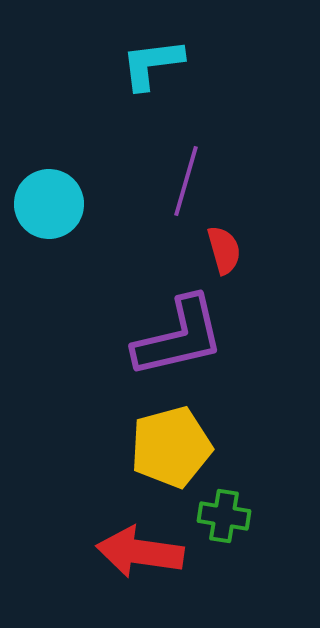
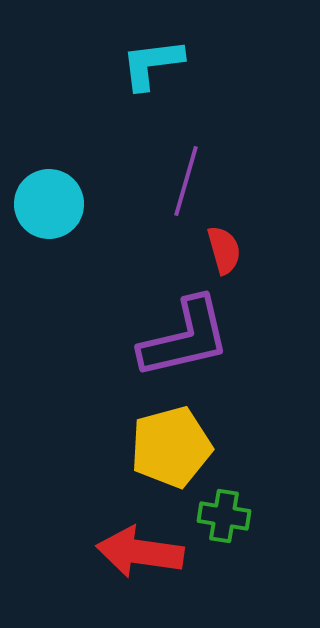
purple L-shape: moved 6 px right, 1 px down
